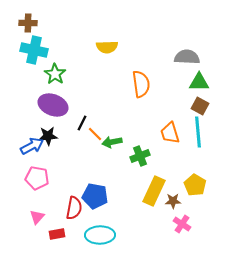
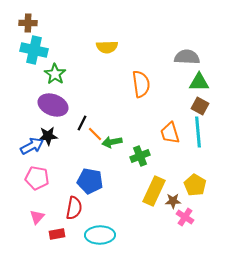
blue pentagon: moved 5 px left, 15 px up
pink cross: moved 3 px right, 7 px up
